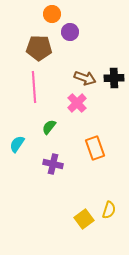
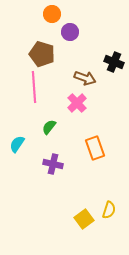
brown pentagon: moved 3 px right, 6 px down; rotated 15 degrees clockwise
black cross: moved 16 px up; rotated 24 degrees clockwise
